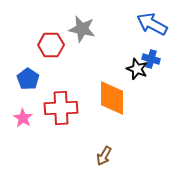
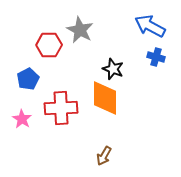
blue arrow: moved 2 px left, 2 px down
gray star: moved 2 px left, 1 px down; rotated 16 degrees clockwise
red hexagon: moved 2 px left
blue cross: moved 5 px right, 2 px up
black star: moved 24 px left
blue pentagon: rotated 10 degrees clockwise
orange diamond: moved 7 px left
pink star: moved 1 px left, 1 px down
